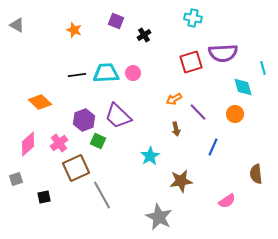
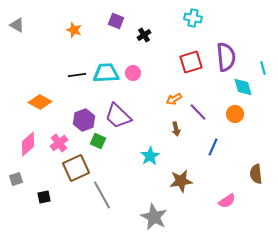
purple semicircle: moved 3 px right, 4 px down; rotated 92 degrees counterclockwise
orange diamond: rotated 15 degrees counterclockwise
gray star: moved 5 px left
